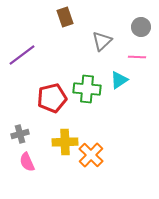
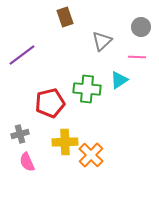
red pentagon: moved 2 px left, 5 px down
